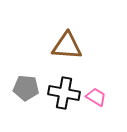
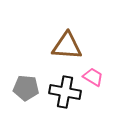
black cross: moved 1 px right, 1 px up
pink trapezoid: moved 3 px left, 20 px up
